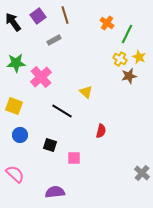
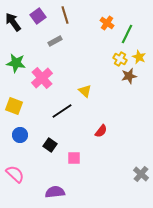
gray rectangle: moved 1 px right, 1 px down
green star: rotated 12 degrees clockwise
pink cross: moved 1 px right, 1 px down
yellow triangle: moved 1 px left, 1 px up
black line: rotated 65 degrees counterclockwise
red semicircle: rotated 24 degrees clockwise
black square: rotated 16 degrees clockwise
gray cross: moved 1 px left, 1 px down
